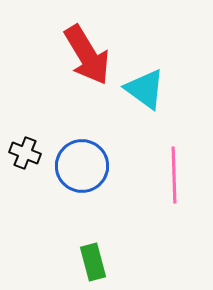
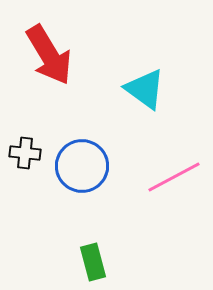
red arrow: moved 38 px left
black cross: rotated 16 degrees counterclockwise
pink line: moved 2 px down; rotated 64 degrees clockwise
